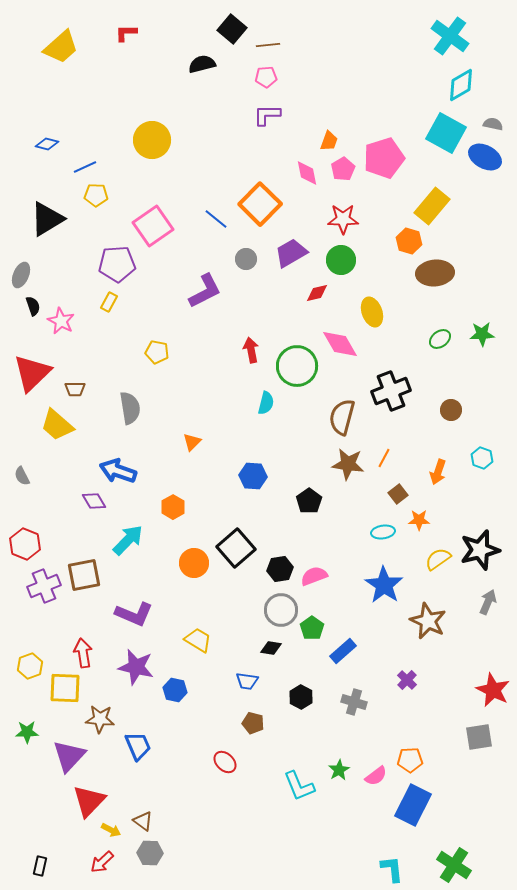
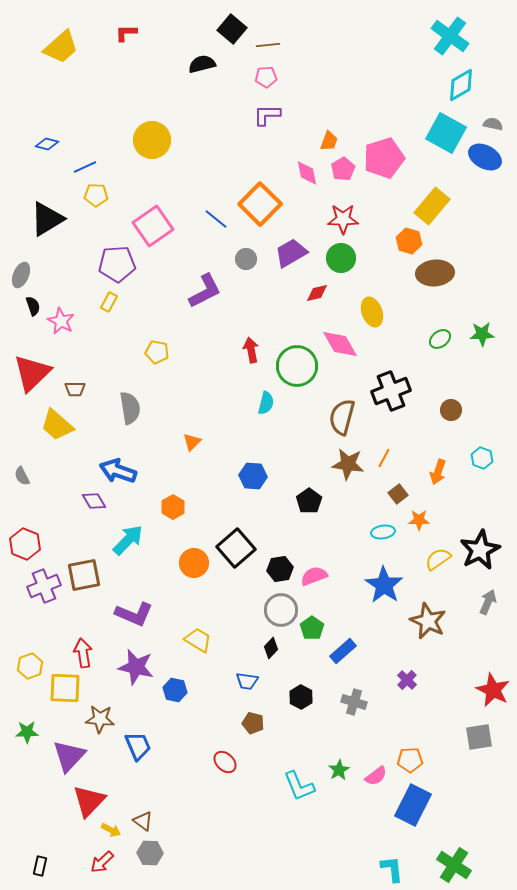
green circle at (341, 260): moved 2 px up
black star at (480, 550): rotated 12 degrees counterclockwise
black diamond at (271, 648): rotated 55 degrees counterclockwise
